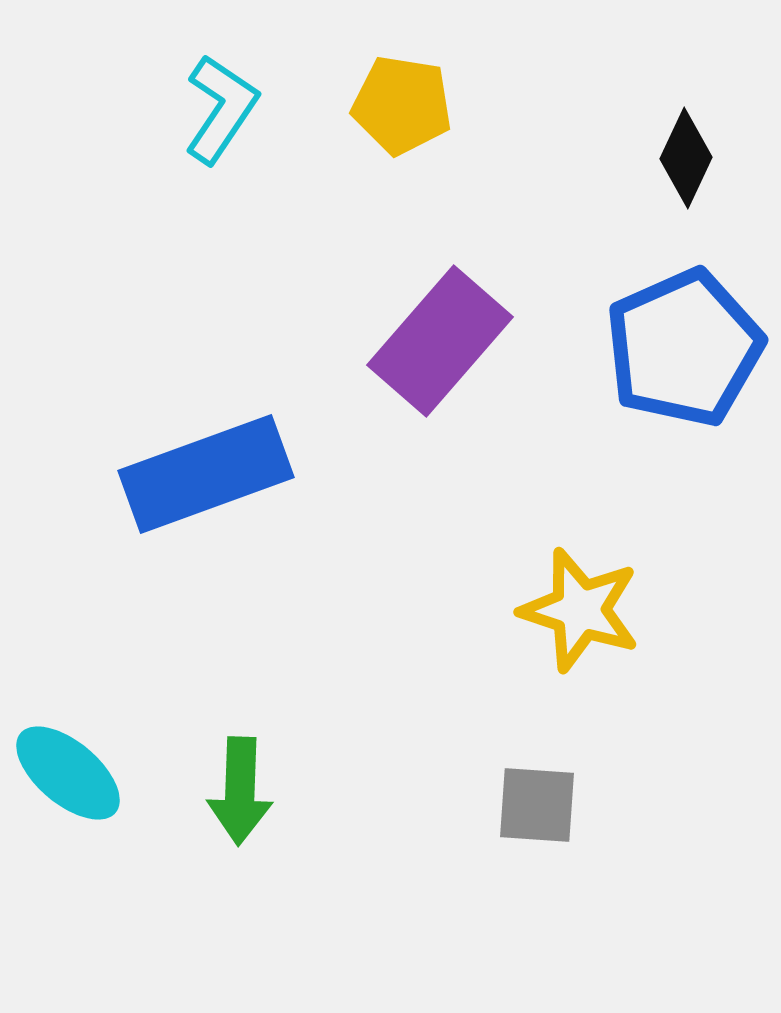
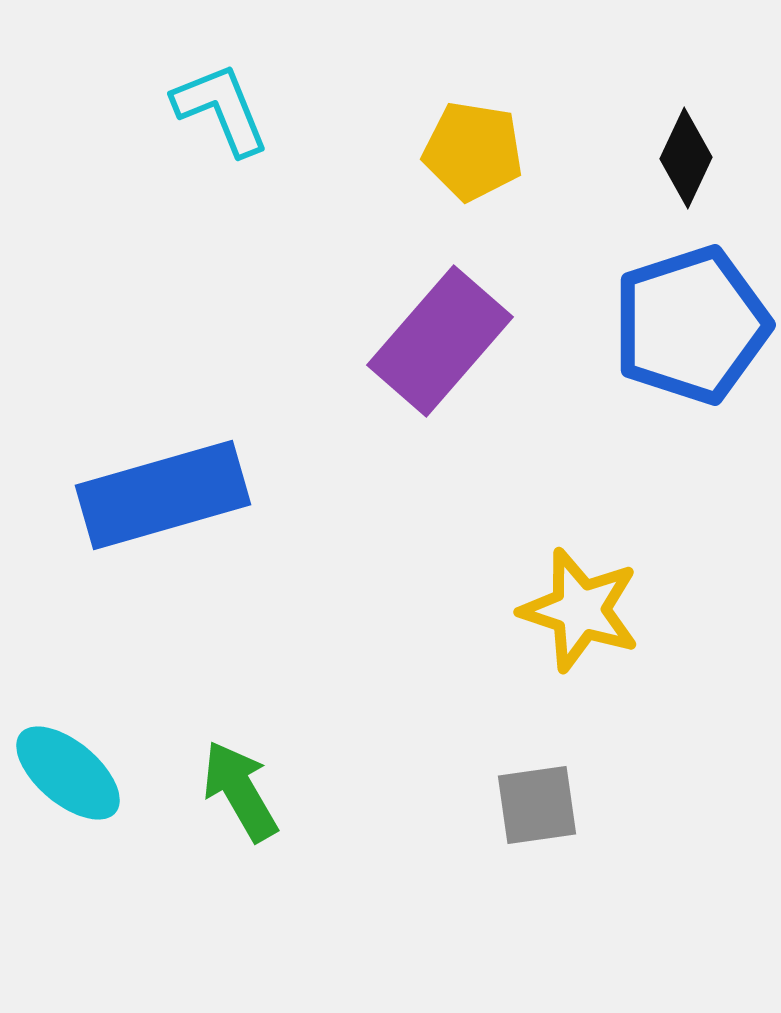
yellow pentagon: moved 71 px right, 46 px down
cyan L-shape: rotated 56 degrees counterclockwise
blue pentagon: moved 7 px right, 23 px up; rotated 6 degrees clockwise
blue rectangle: moved 43 px left, 21 px down; rotated 4 degrees clockwise
green arrow: rotated 148 degrees clockwise
gray square: rotated 12 degrees counterclockwise
